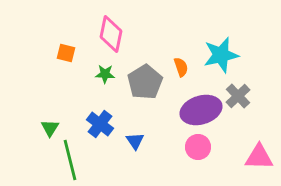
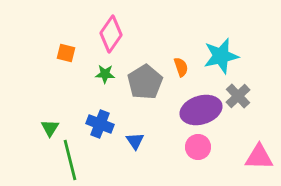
pink diamond: rotated 24 degrees clockwise
cyan star: moved 1 px down
blue cross: rotated 16 degrees counterclockwise
